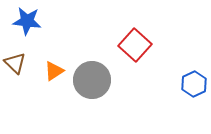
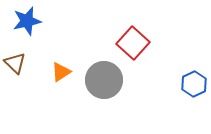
blue star: rotated 20 degrees counterclockwise
red square: moved 2 px left, 2 px up
orange triangle: moved 7 px right, 1 px down
gray circle: moved 12 px right
